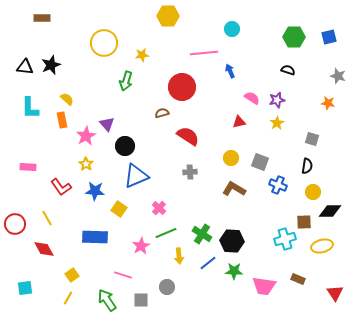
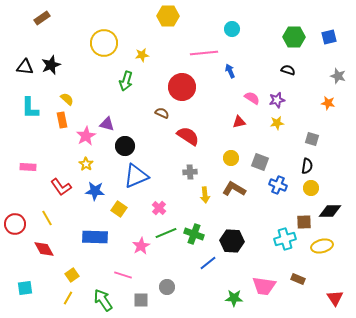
brown rectangle at (42, 18): rotated 35 degrees counterclockwise
brown semicircle at (162, 113): rotated 40 degrees clockwise
yellow star at (277, 123): rotated 24 degrees clockwise
purple triangle at (107, 124): rotated 35 degrees counterclockwise
yellow circle at (313, 192): moved 2 px left, 4 px up
green cross at (202, 234): moved 8 px left; rotated 12 degrees counterclockwise
yellow arrow at (179, 256): moved 26 px right, 61 px up
green star at (234, 271): moved 27 px down
red triangle at (335, 293): moved 5 px down
green arrow at (107, 300): moved 4 px left
